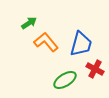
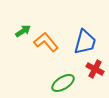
green arrow: moved 6 px left, 8 px down
blue trapezoid: moved 4 px right, 2 px up
green ellipse: moved 2 px left, 3 px down
